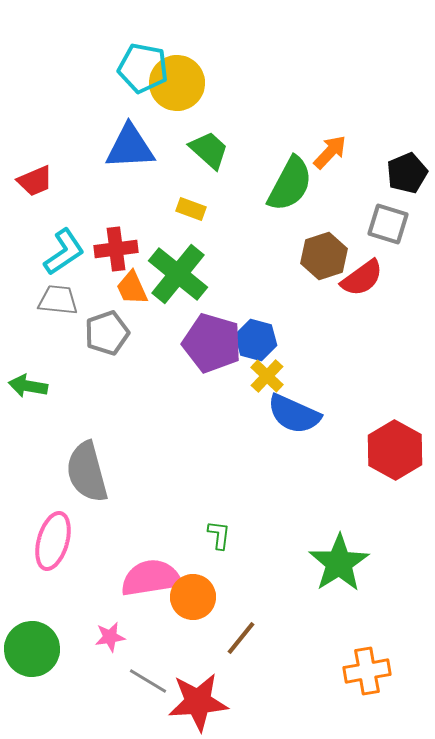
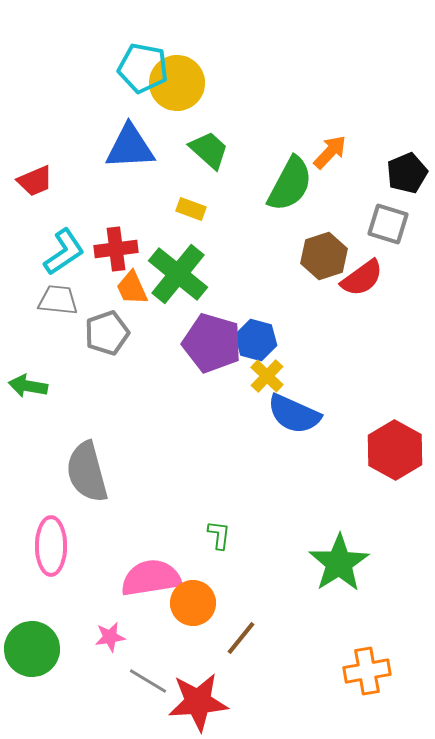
pink ellipse: moved 2 px left, 5 px down; rotated 16 degrees counterclockwise
orange circle: moved 6 px down
